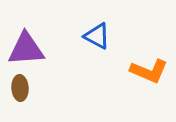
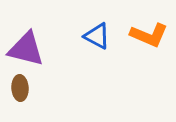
purple triangle: rotated 18 degrees clockwise
orange L-shape: moved 36 px up
